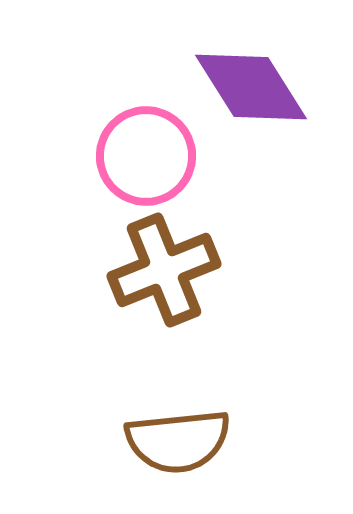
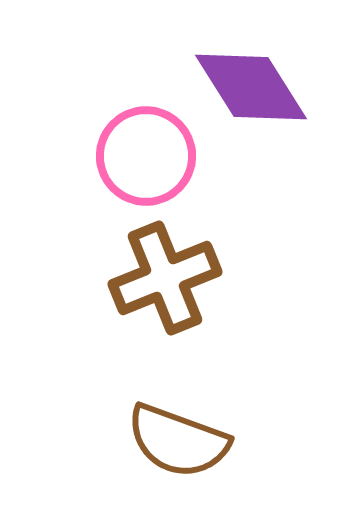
brown cross: moved 1 px right, 8 px down
brown semicircle: rotated 26 degrees clockwise
